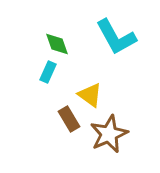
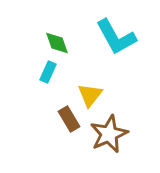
green diamond: moved 1 px up
yellow triangle: rotated 32 degrees clockwise
